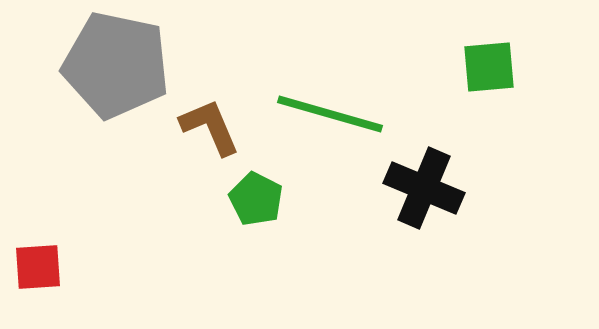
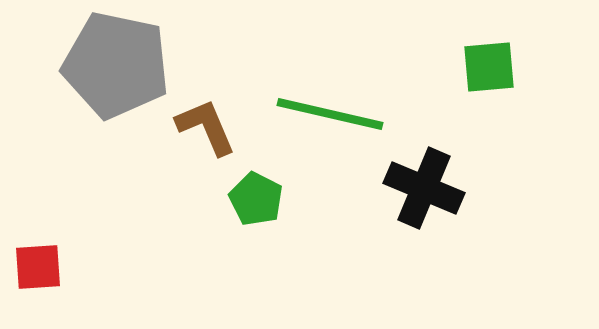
green line: rotated 3 degrees counterclockwise
brown L-shape: moved 4 px left
